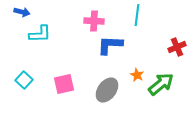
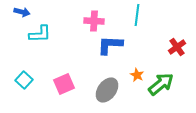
red cross: rotated 12 degrees counterclockwise
pink square: rotated 10 degrees counterclockwise
